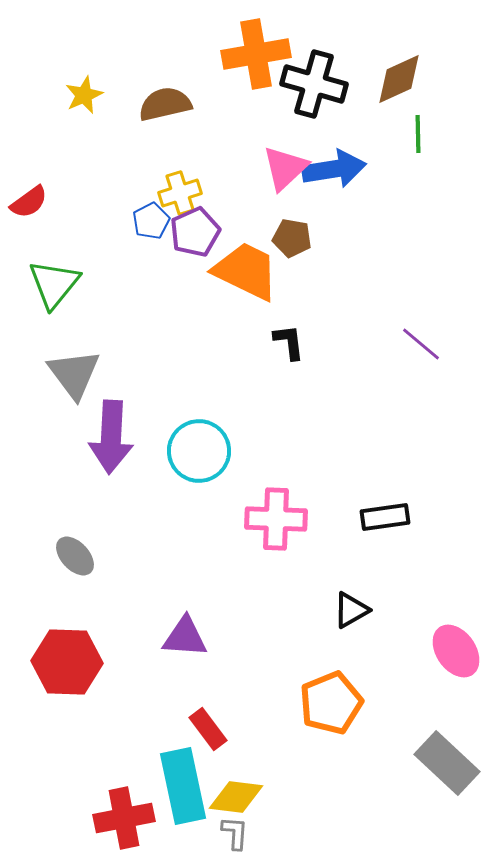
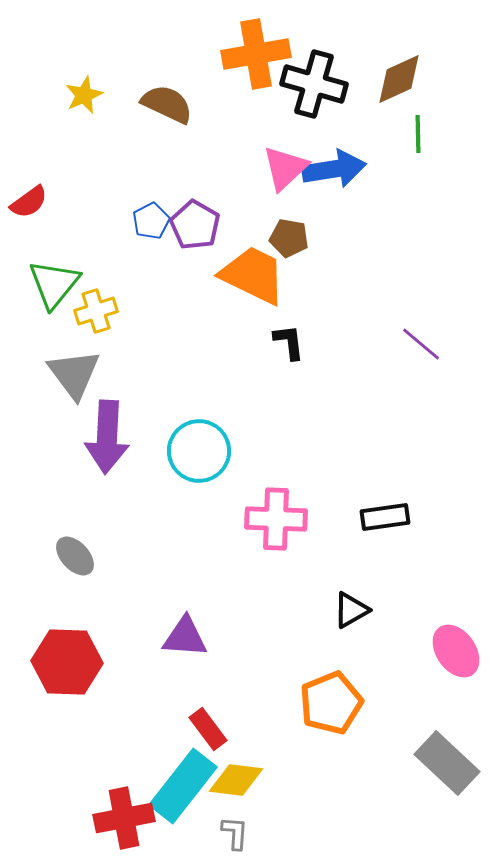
brown semicircle: moved 2 px right; rotated 38 degrees clockwise
yellow cross: moved 84 px left, 118 px down
purple pentagon: moved 7 px up; rotated 18 degrees counterclockwise
brown pentagon: moved 3 px left
orange trapezoid: moved 7 px right, 4 px down
purple arrow: moved 4 px left
cyan rectangle: rotated 50 degrees clockwise
yellow diamond: moved 17 px up
